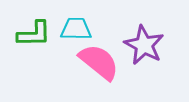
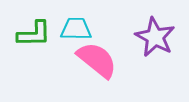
purple star: moved 11 px right, 8 px up
pink semicircle: moved 2 px left, 2 px up
